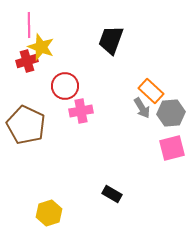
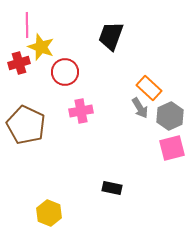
pink line: moved 2 px left
black trapezoid: moved 4 px up
red cross: moved 8 px left, 2 px down
red circle: moved 14 px up
orange rectangle: moved 2 px left, 3 px up
gray arrow: moved 2 px left
gray hexagon: moved 1 px left, 3 px down; rotated 20 degrees counterclockwise
black rectangle: moved 6 px up; rotated 18 degrees counterclockwise
yellow hexagon: rotated 20 degrees counterclockwise
